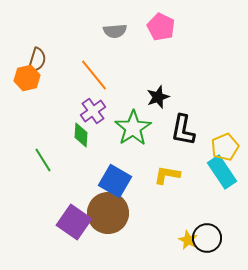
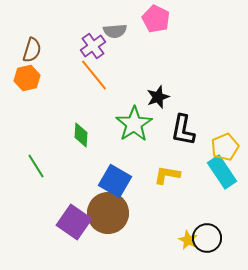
pink pentagon: moved 5 px left, 8 px up
brown semicircle: moved 5 px left, 10 px up
purple cross: moved 65 px up
green star: moved 1 px right, 4 px up
green line: moved 7 px left, 6 px down
